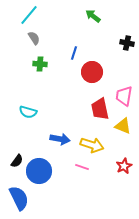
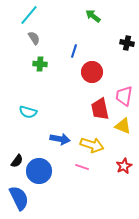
blue line: moved 2 px up
